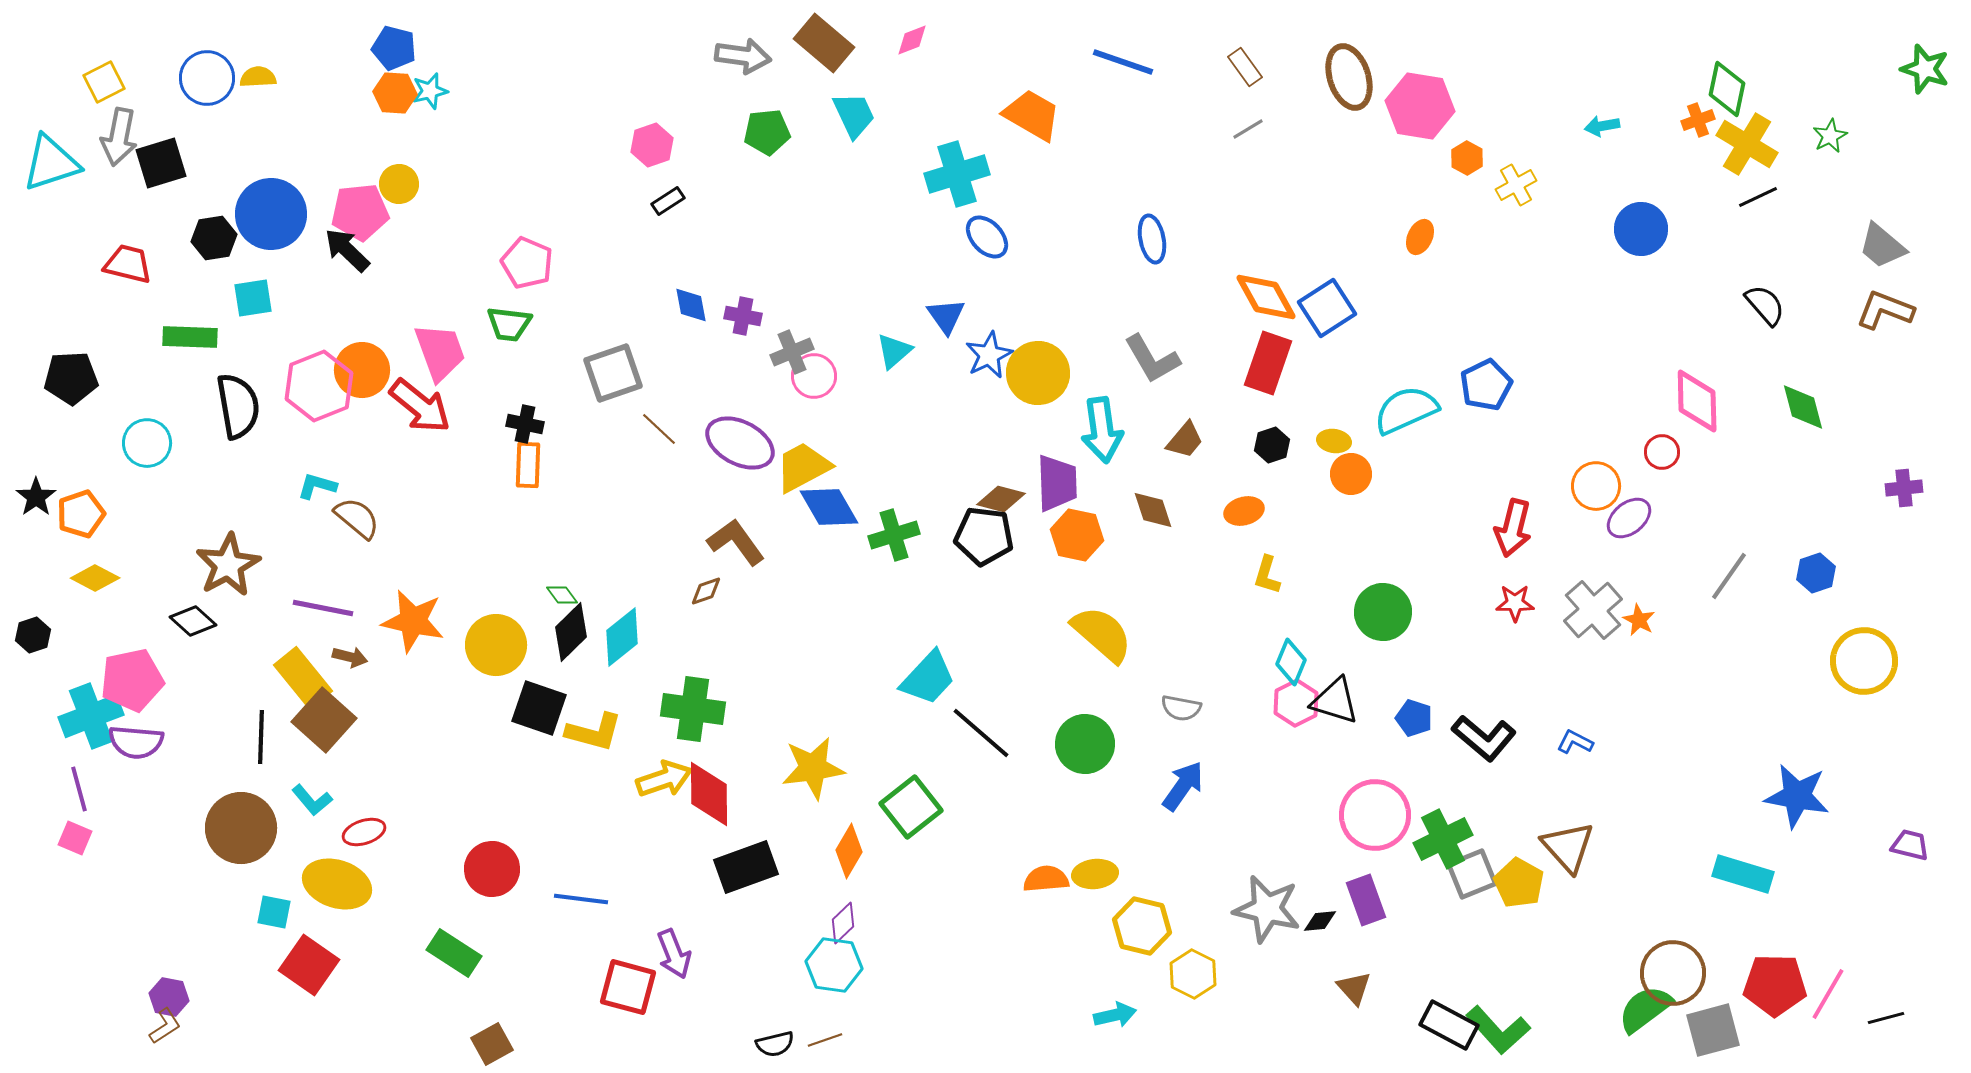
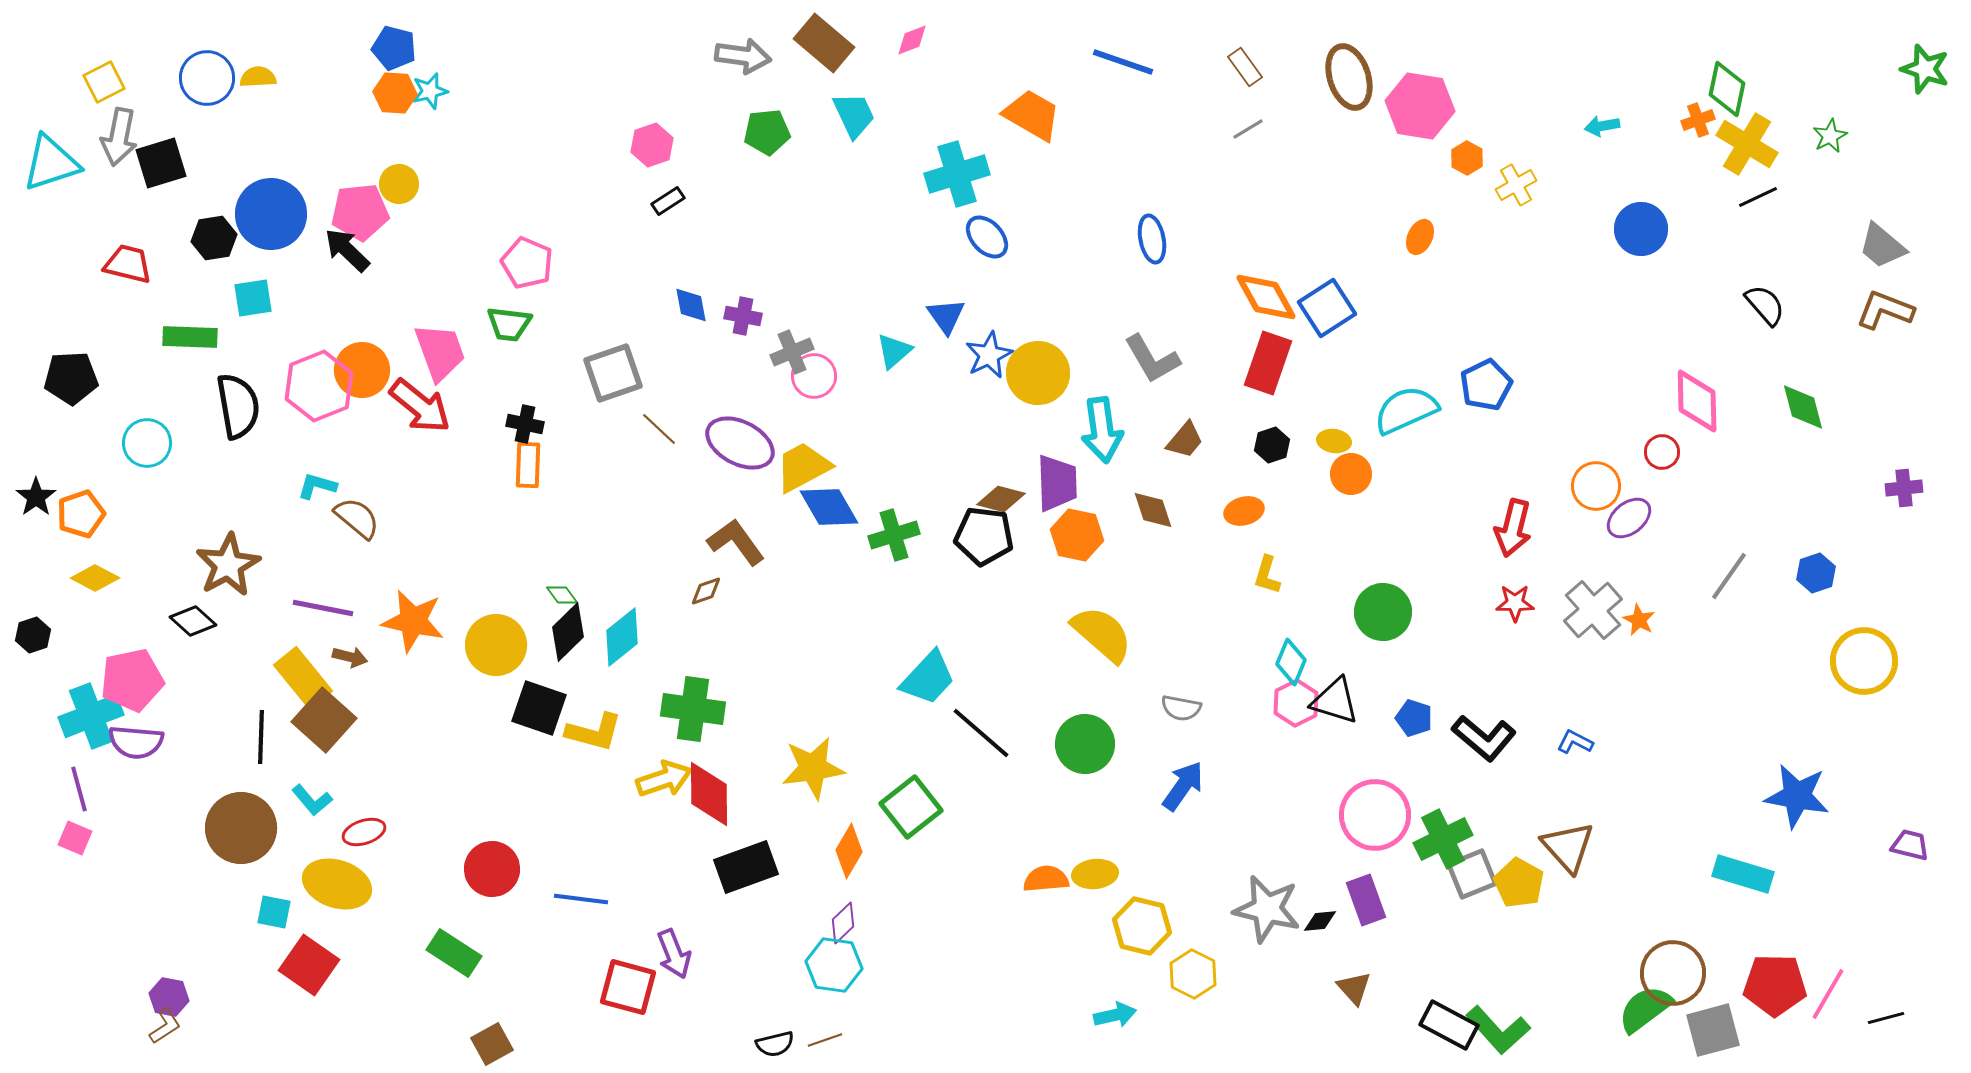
black diamond at (571, 632): moved 3 px left
